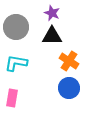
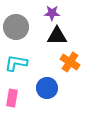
purple star: rotated 21 degrees counterclockwise
black triangle: moved 5 px right
orange cross: moved 1 px right, 1 px down
blue circle: moved 22 px left
